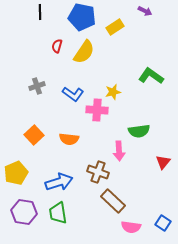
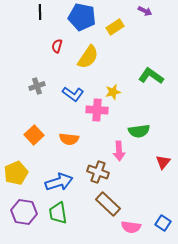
yellow semicircle: moved 4 px right, 5 px down
brown rectangle: moved 5 px left, 3 px down
